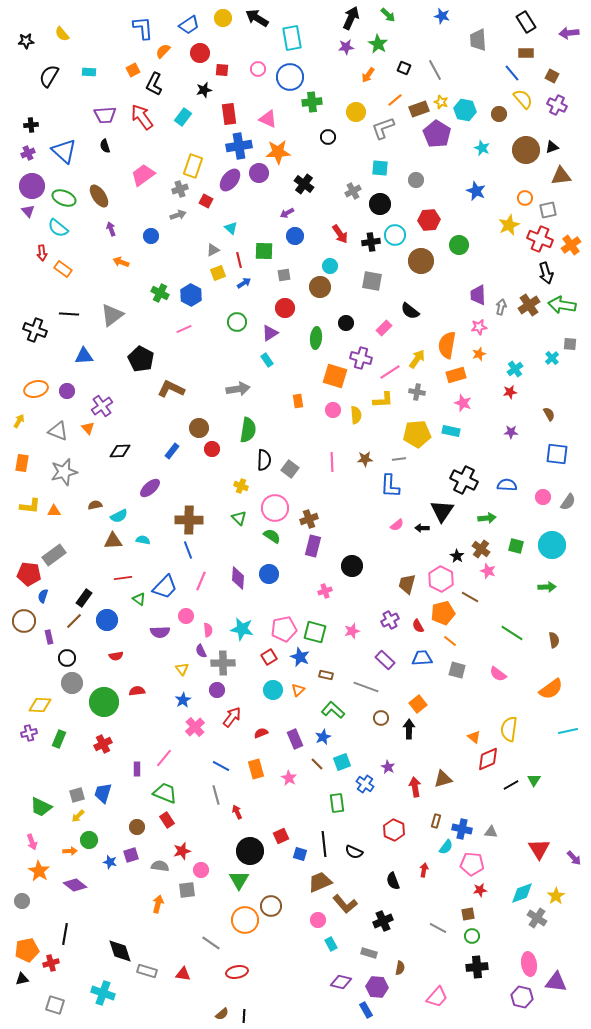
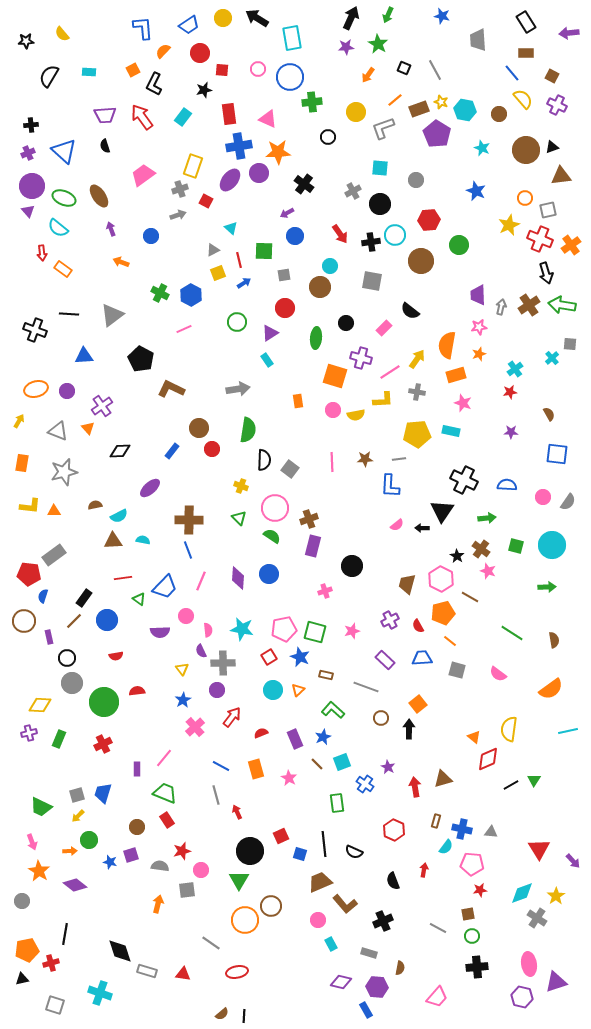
green arrow at (388, 15): rotated 70 degrees clockwise
yellow semicircle at (356, 415): rotated 84 degrees clockwise
purple arrow at (574, 858): moved 1 px left, 3 px down
purple triangle at (556, 982): rotated 25 degrees counterclockwise
cyan cross at (103, 993): moved 3 px left
